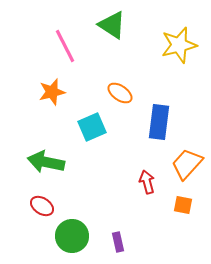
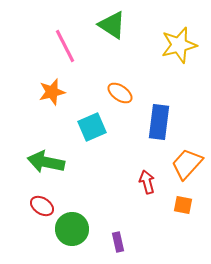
green circle: moved 7 px up
